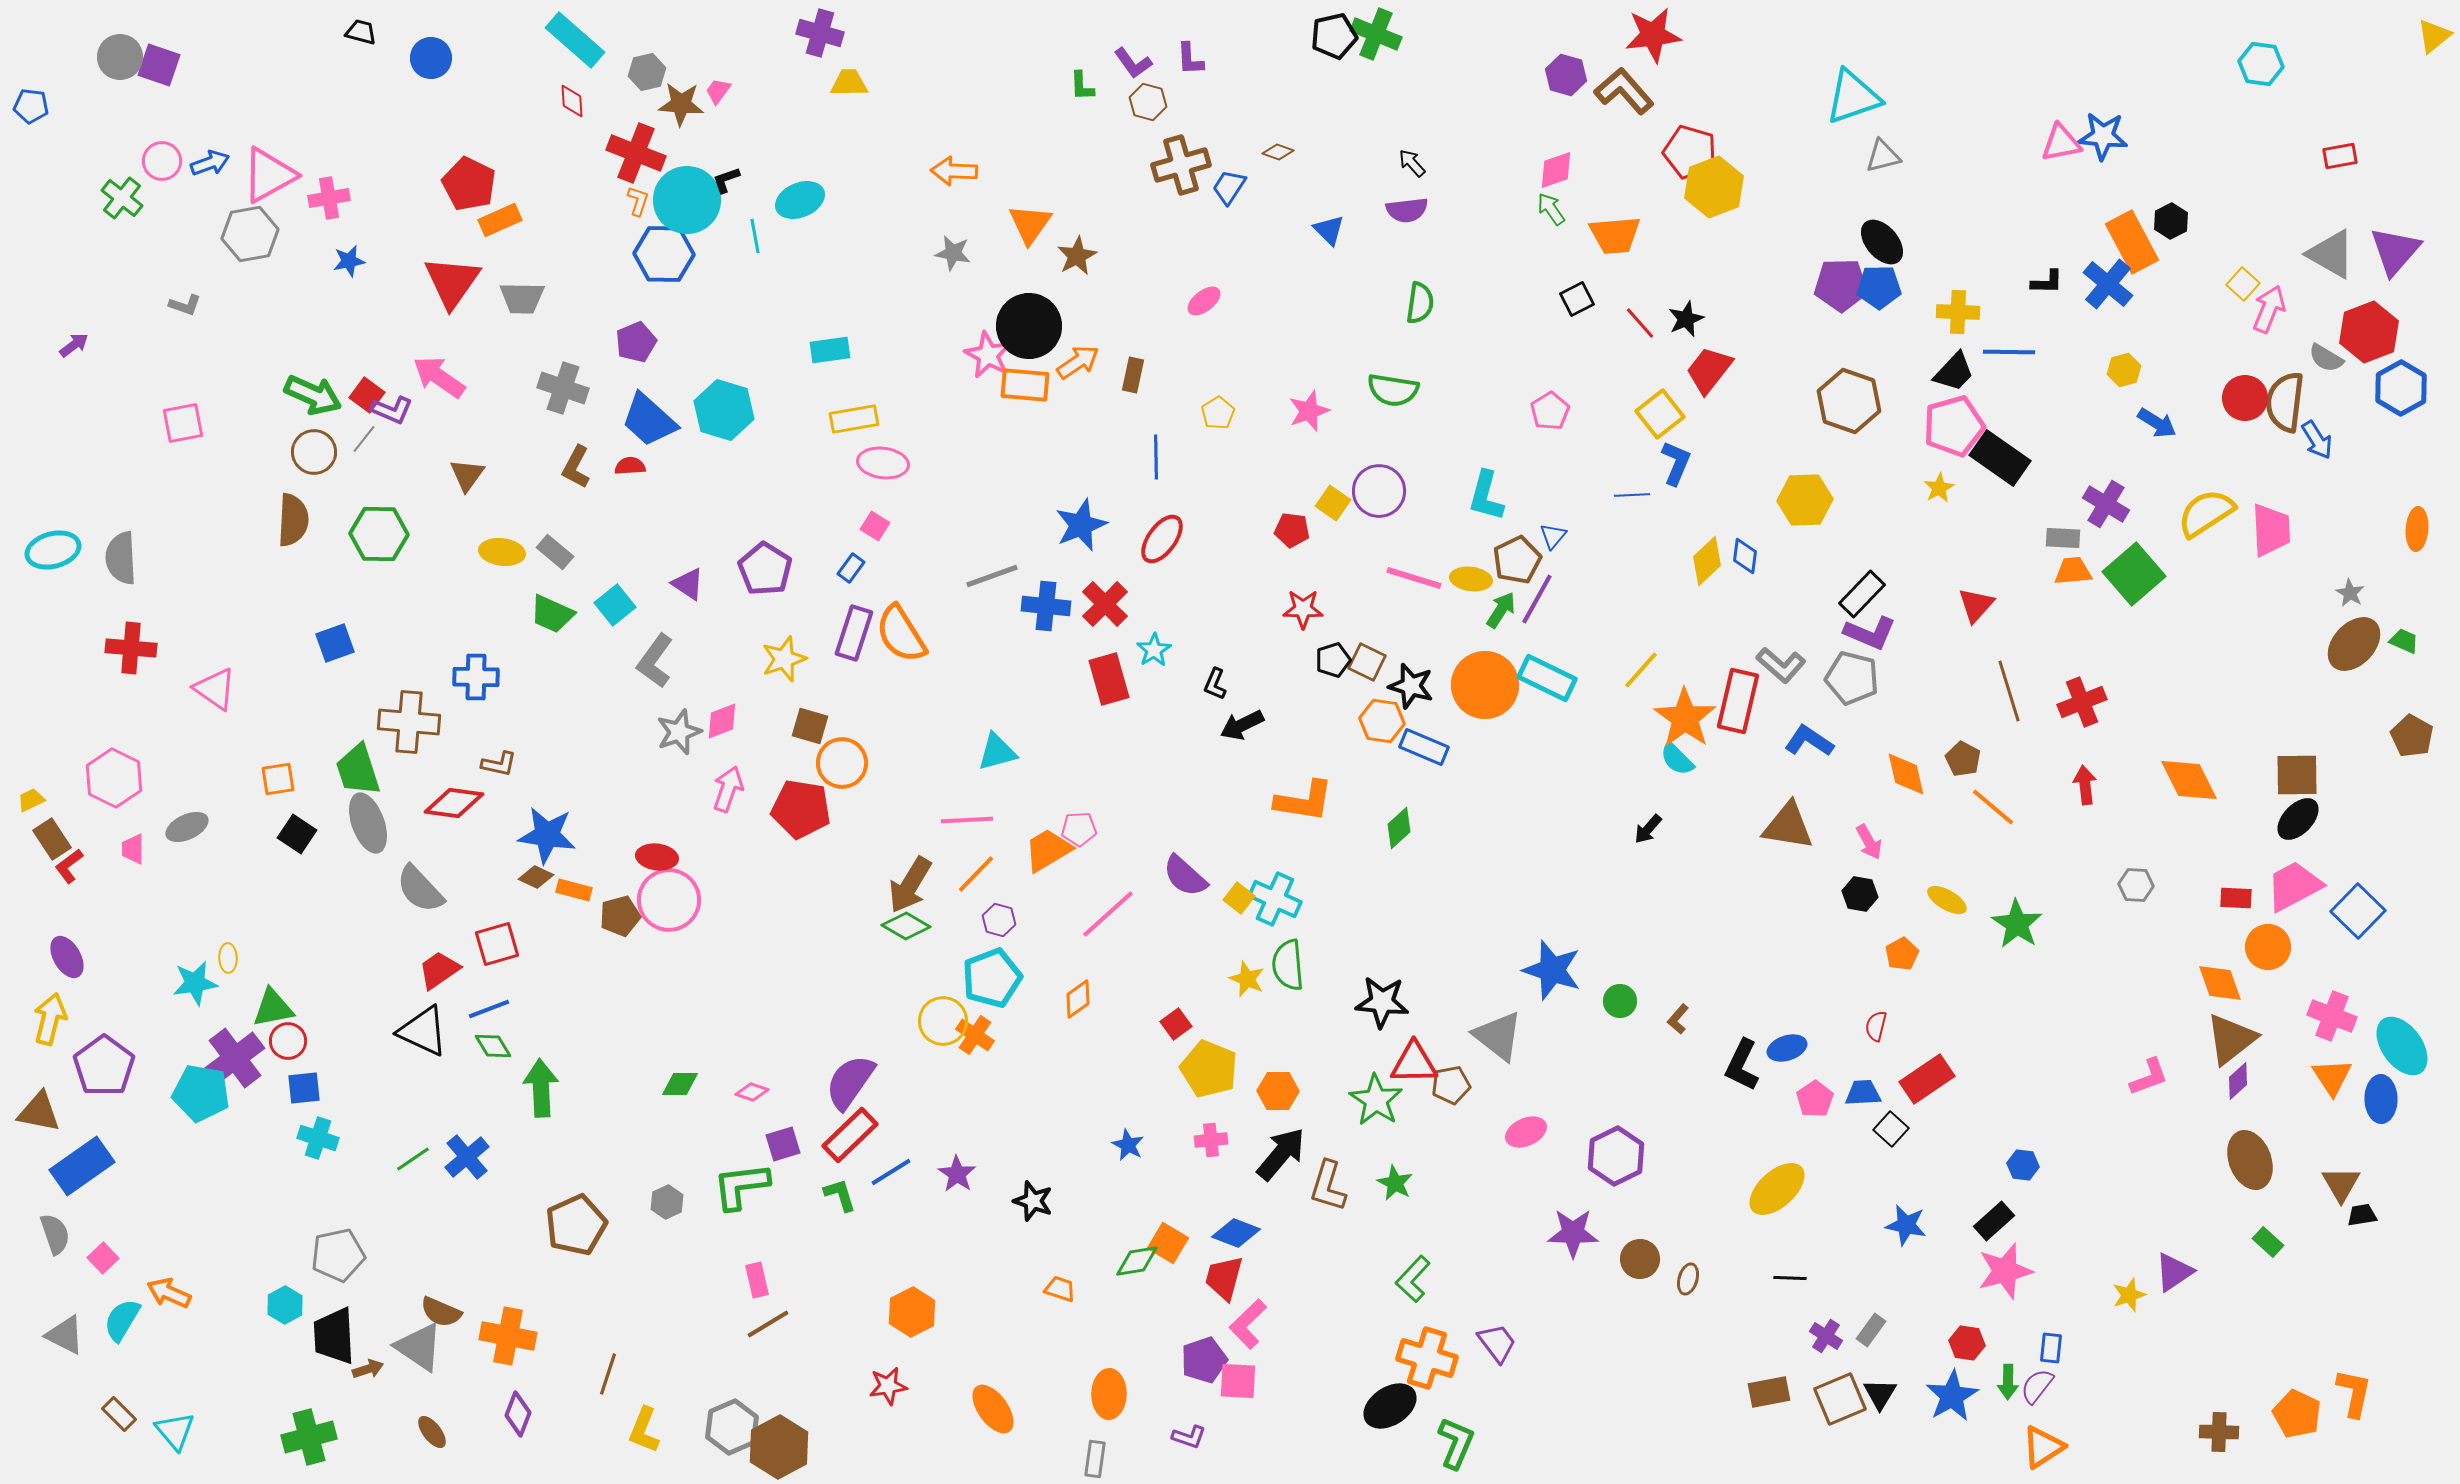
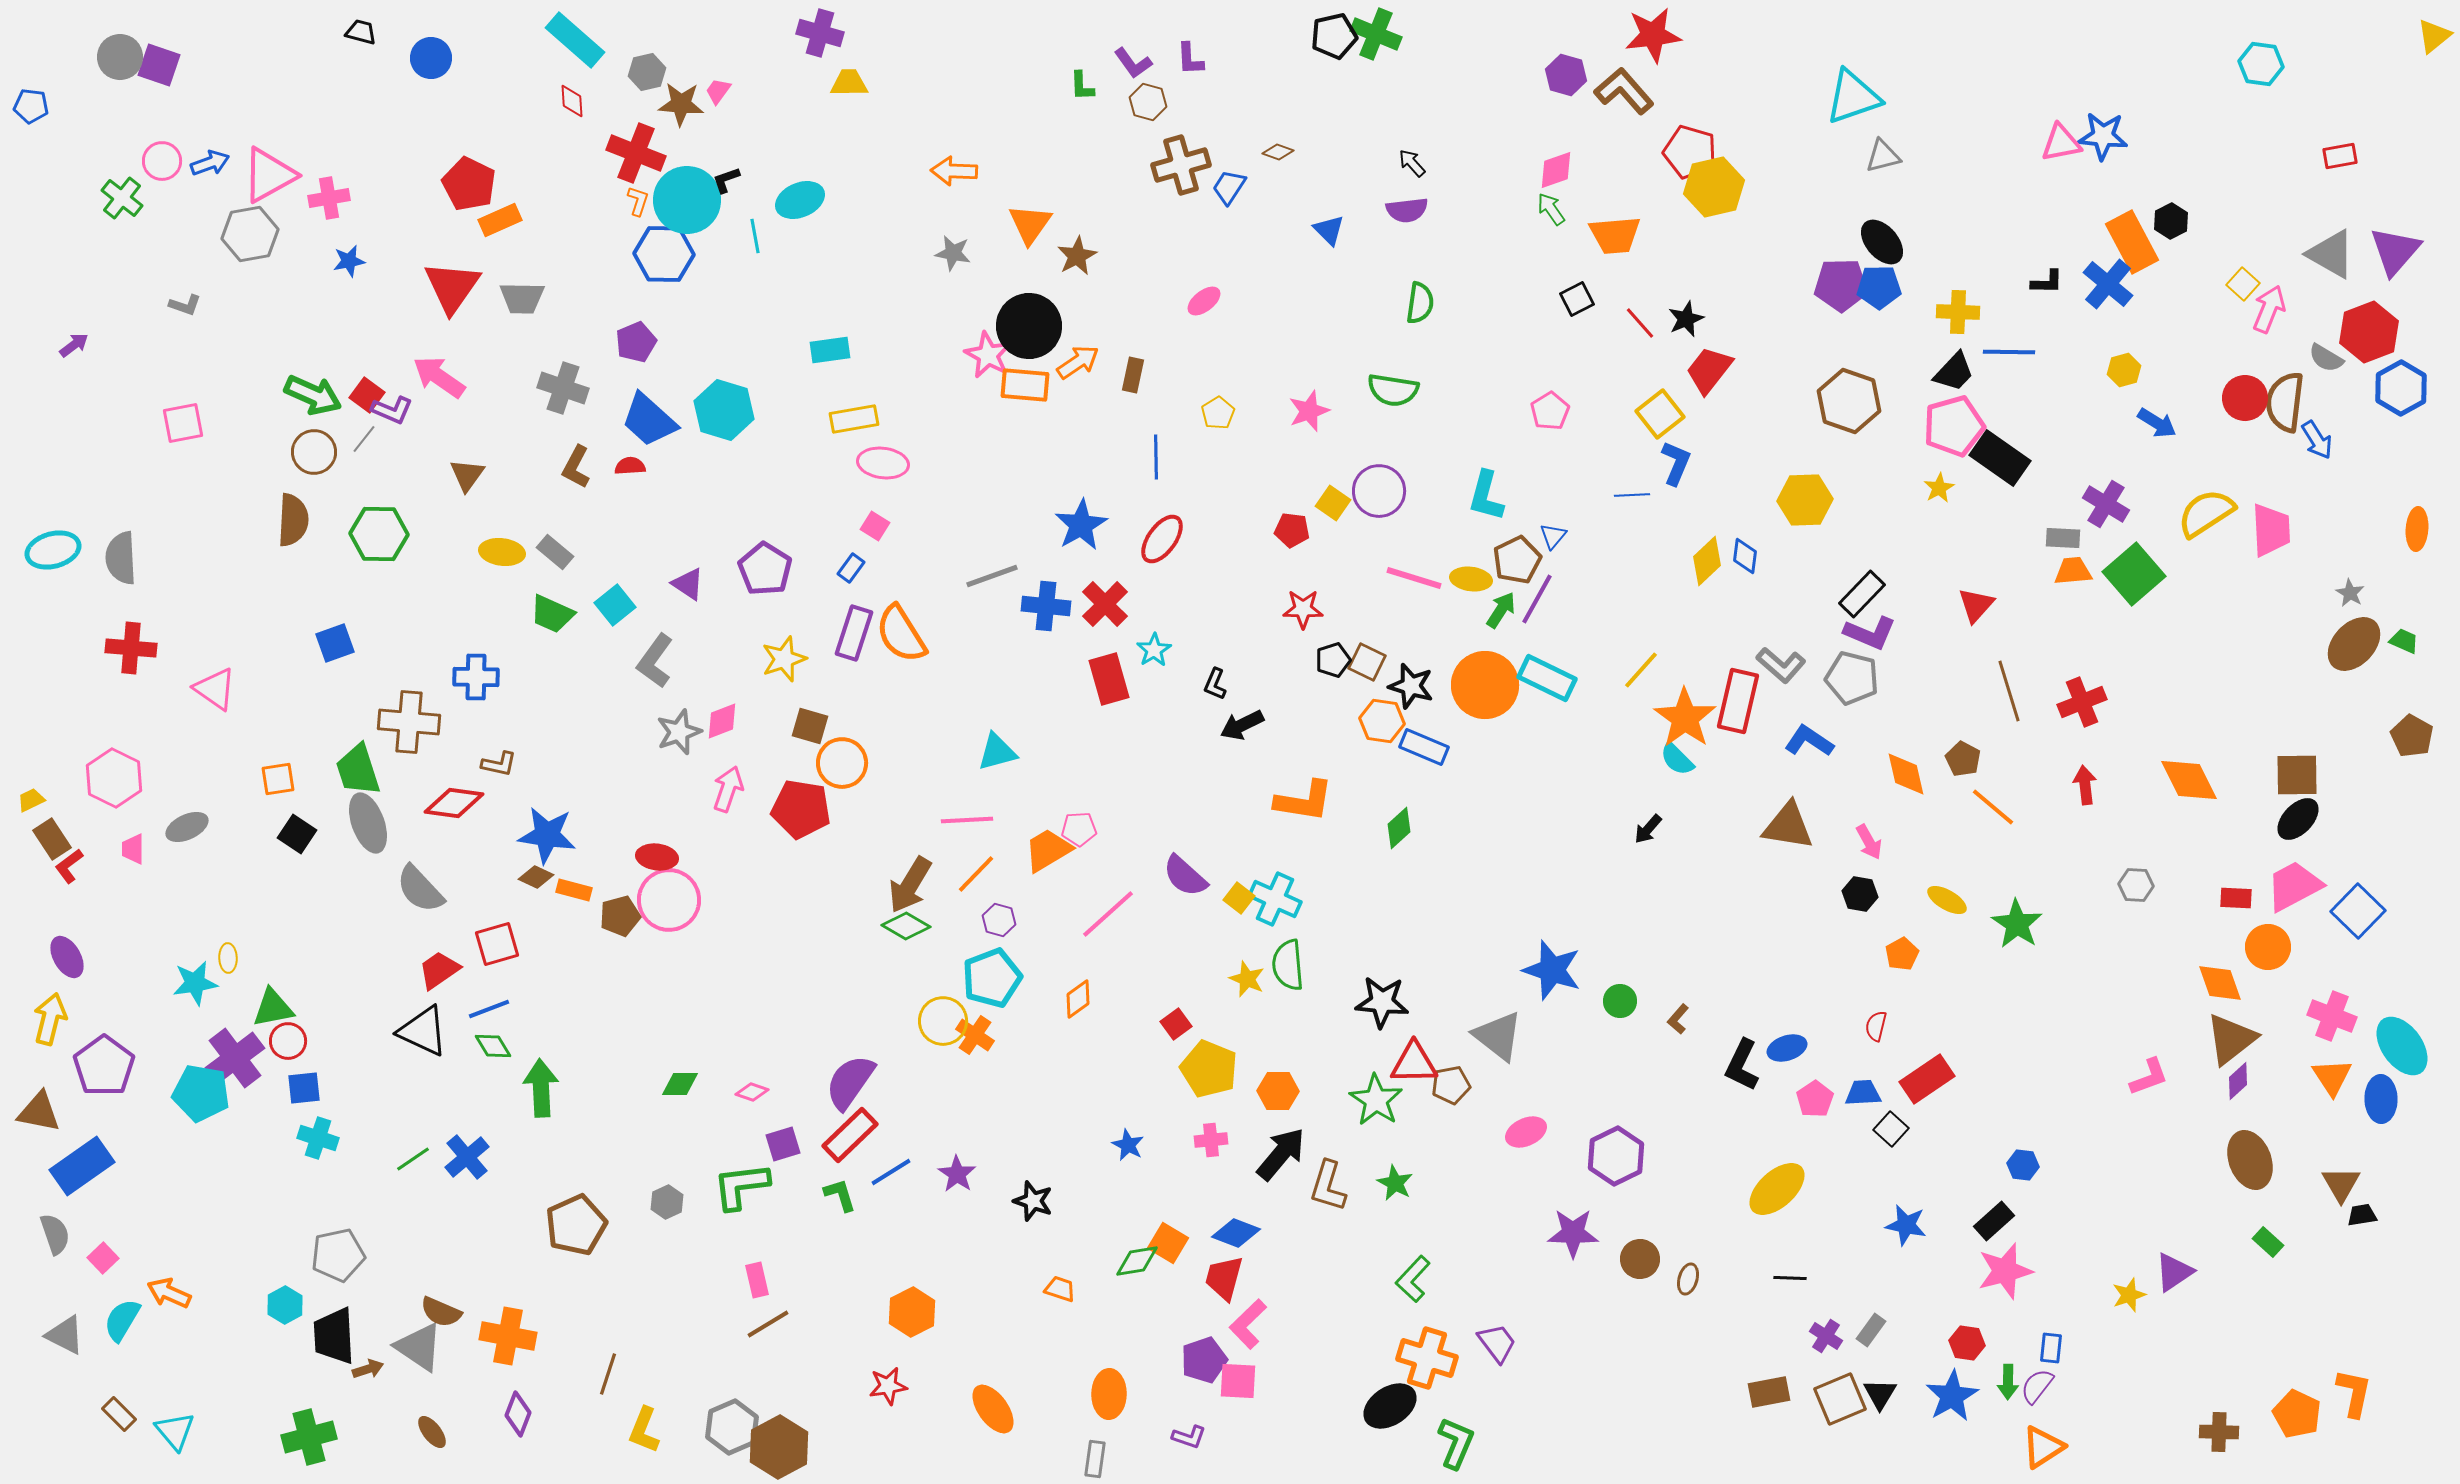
yellow hexagon at (1714, 187): rotated 8 degrees clockwise
red triangle at (452, 282): moved 5 px down
blue star at (1081, 525): rotated 8 degrees counterclockwise
